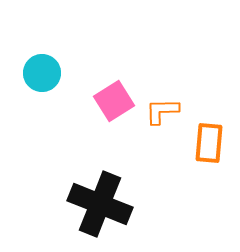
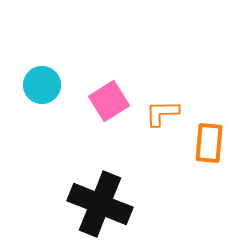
cyan circle: moved 12 px down
pink square: moved 5 px left
orange L-shape: moved 2 px down
